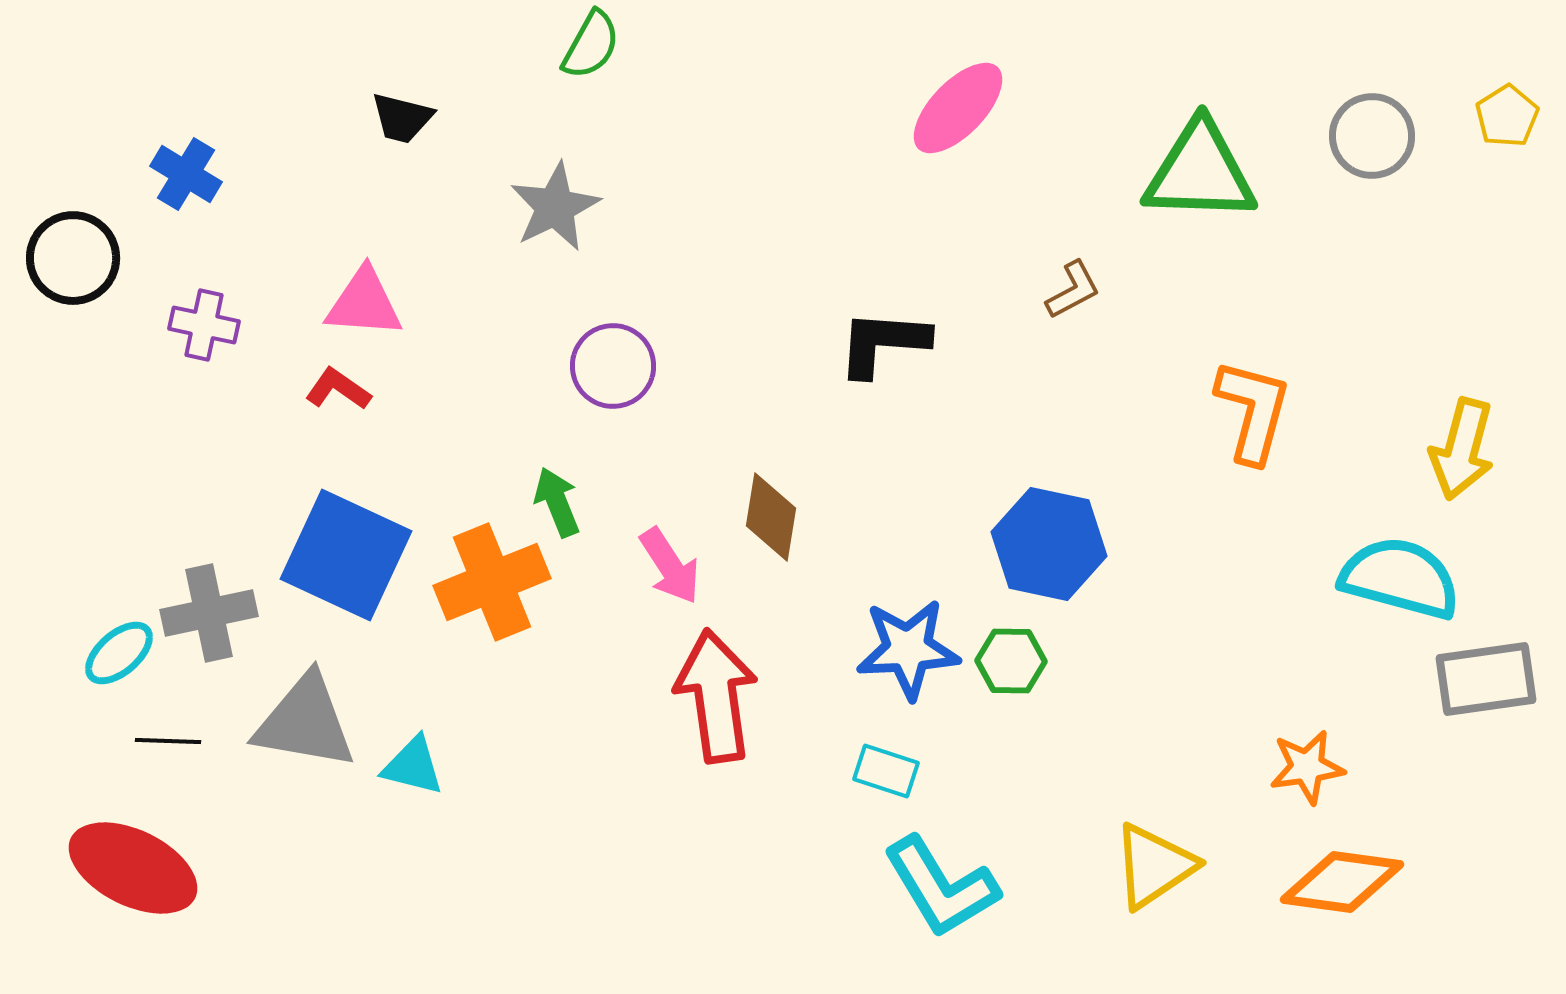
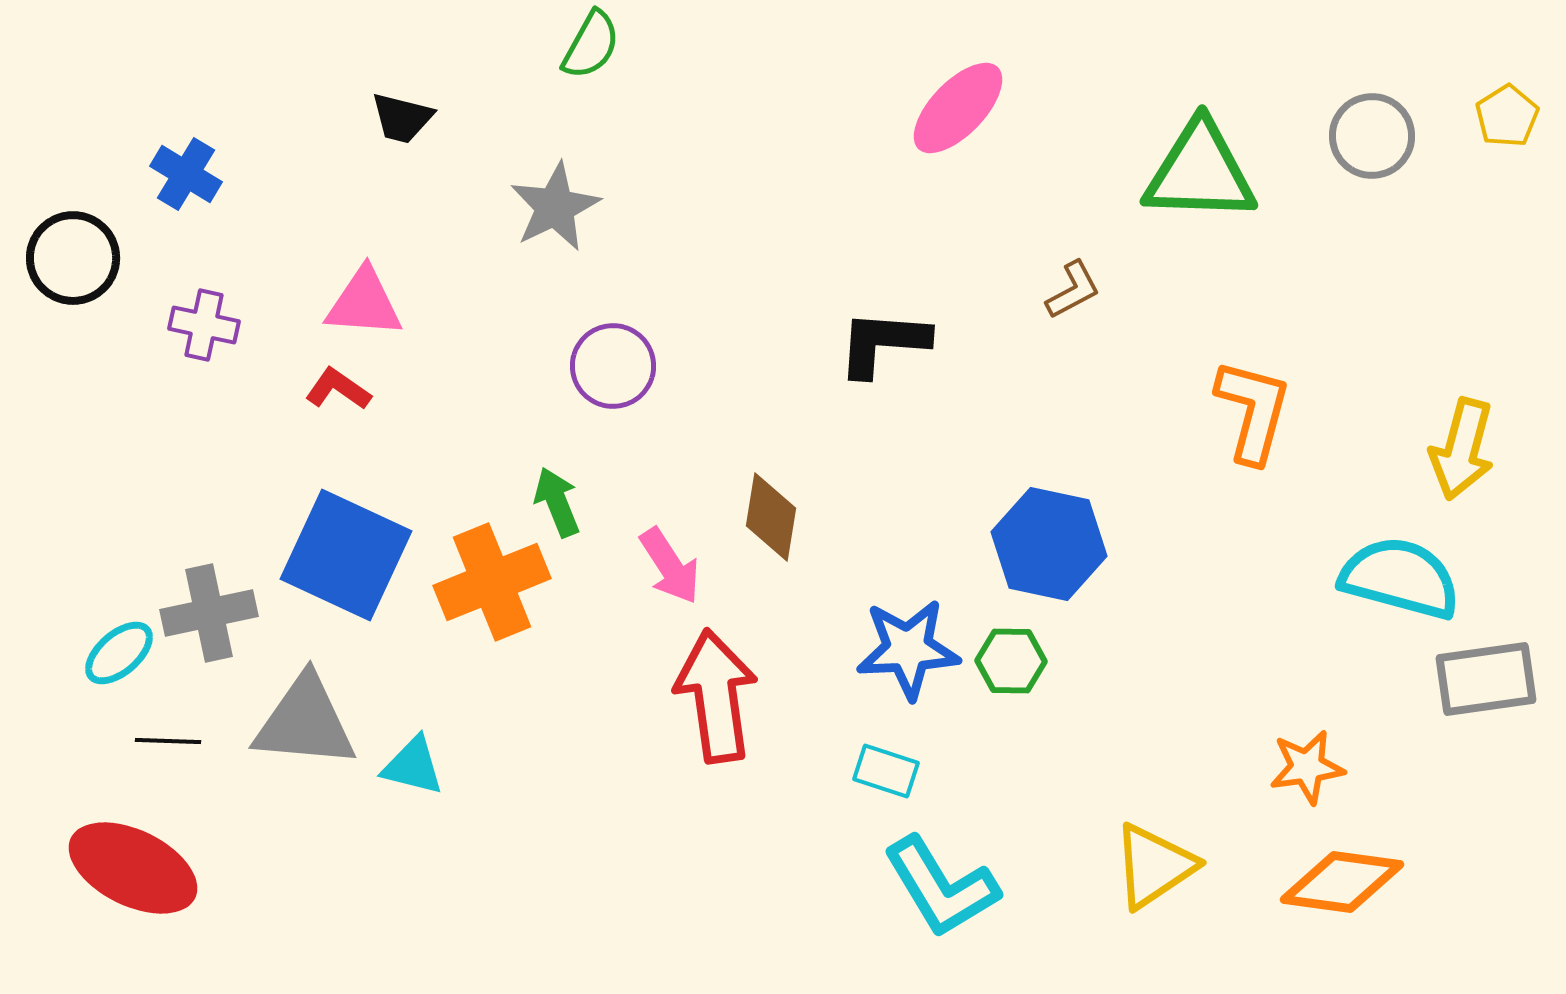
gray triangle: rotated 5 degrees counterclockwise
